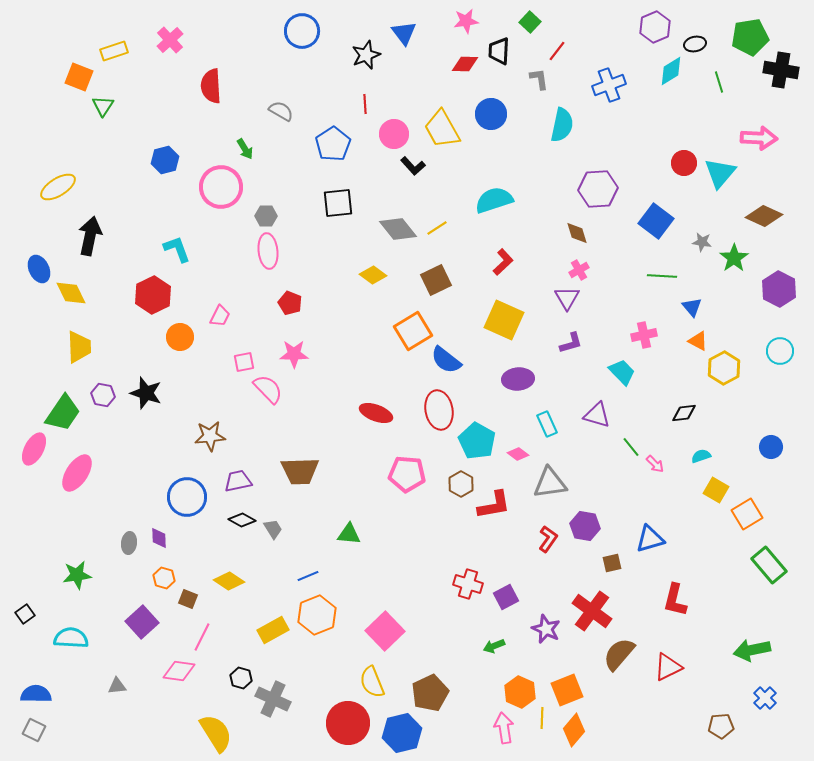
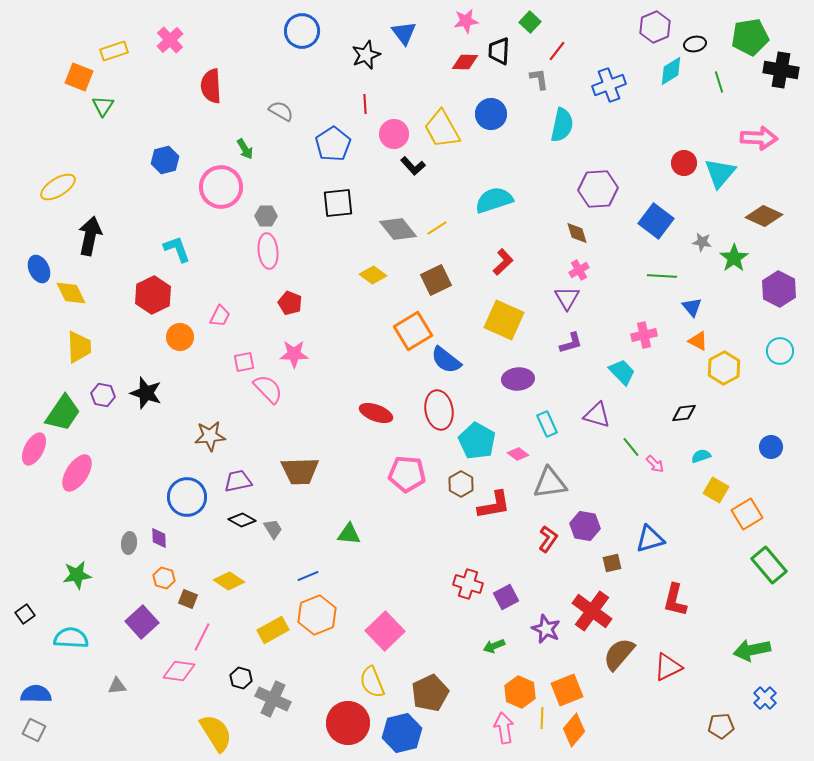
red diamond at (465, 64): moved 2 px up
